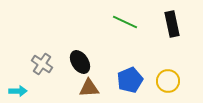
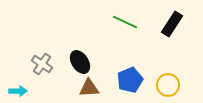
black rectangle: rotated 45 degrees clockwise
yellow circle: moved 4 px down
